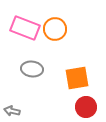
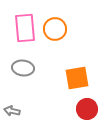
pink rectangle: rotated 64 degrees clockwise
gray ellipse: moved 9 px left, 1 px up
red circle: moved 1 px right, 2 px down
